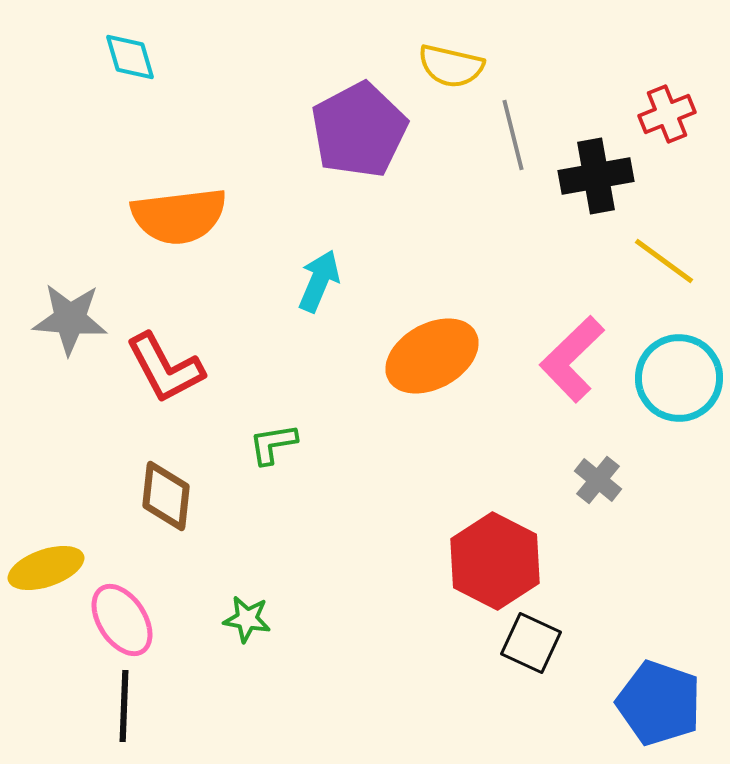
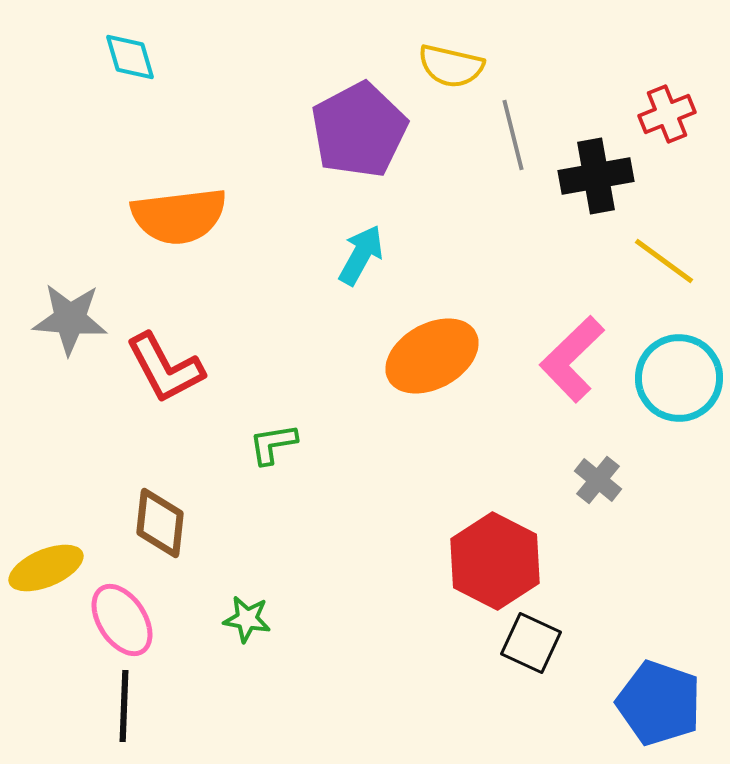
cyan arrow: moved 42 px right, 26 px up; rotated 6 degrees clockwise
brown diamond: moved 6 px left, 27 px down
yellow ellipse: rotated 4 degrees counterclockwise
